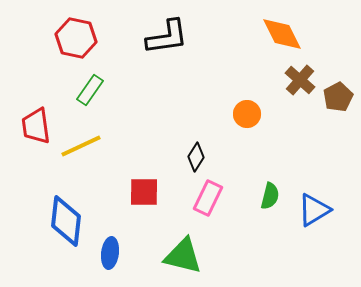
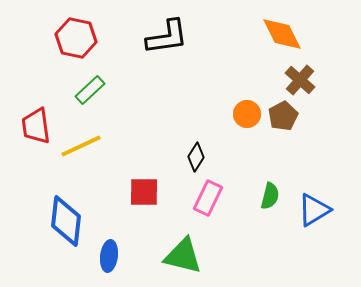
green rectangle: rotated 12 degrees clockwise
brown pentagon: moved 55 px left, 19 px down
blue ellipse: moved 1 px left, 3 px down
